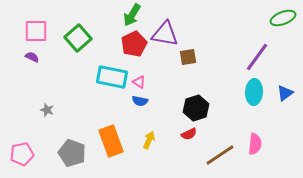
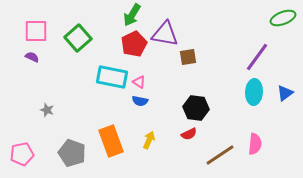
black hexagon: rotated 25 degrees clockwise
